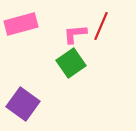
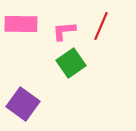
pink rectangle: rotated 16 degrees clockwise
pink L-shape: moved 11 px left, 3 px up
